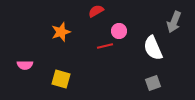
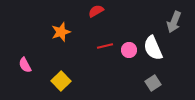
pink circle: moved 10 px right, 19 px down
pink semicircle: rotated 63 degrees clockwise
yellow square: moved 2 px down; rotated 30 degrees clockwise
gray square: rotated 14 degrees counterclockwise
